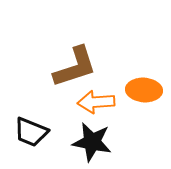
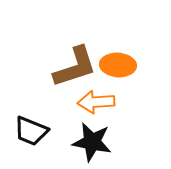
orange ellipse: moved 26 px left, 25 px up
black trapezoid: moved 1 px up
